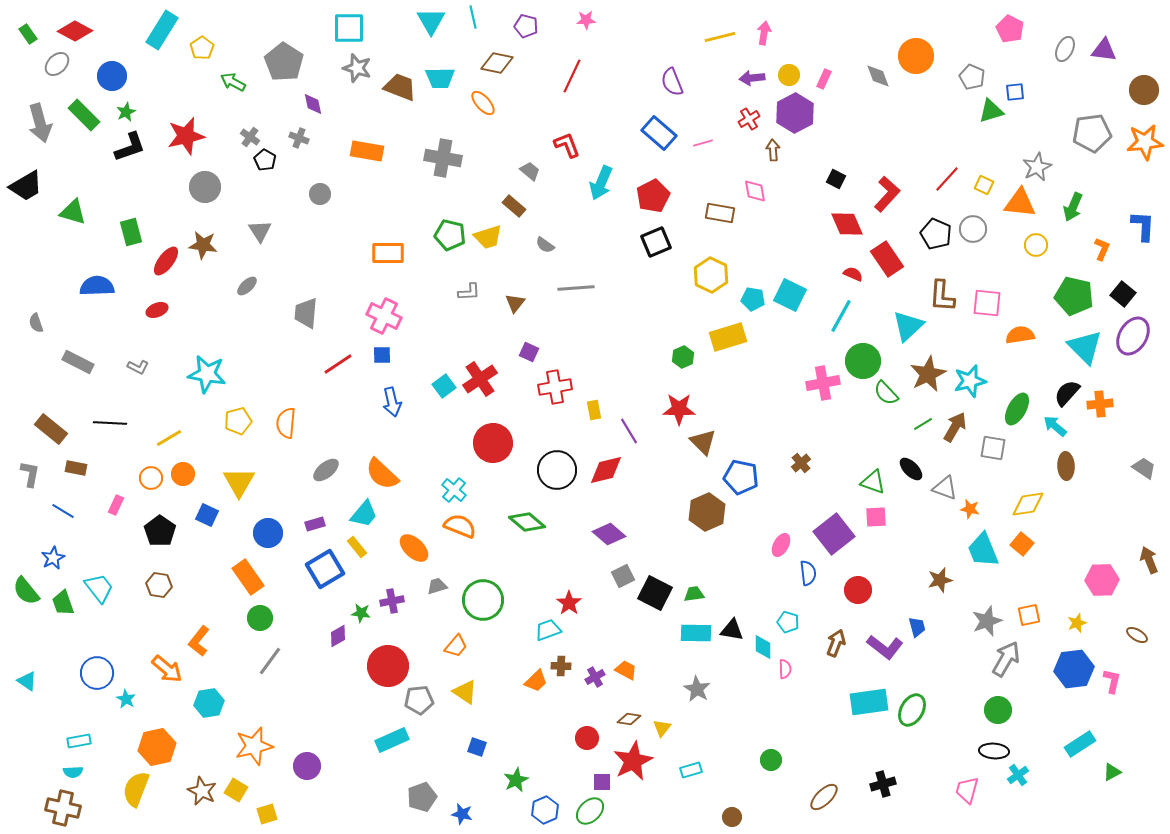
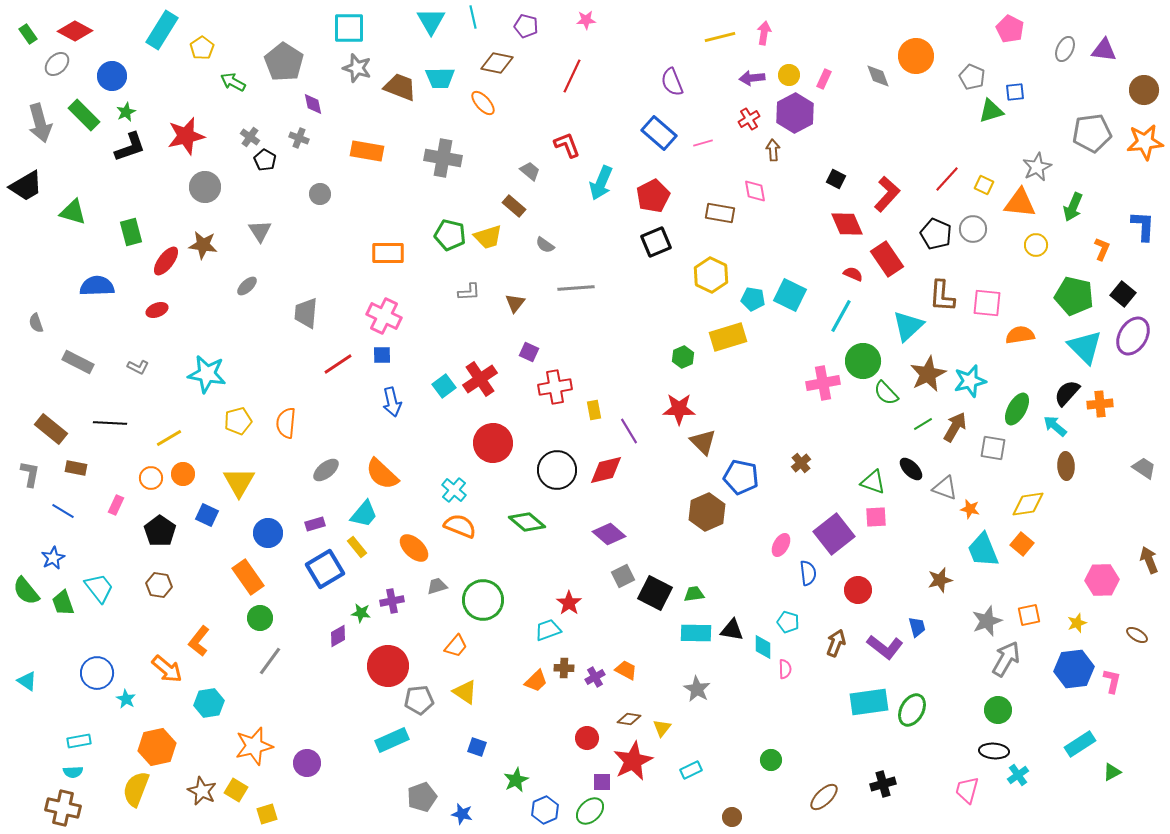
brown cross at (561, 666): moved 3 px right, 2 px down
purple circle at (307, 766): moved 3 px up
cyan rectangle at (691, 770): rotated 10 degrees counterclockwise
